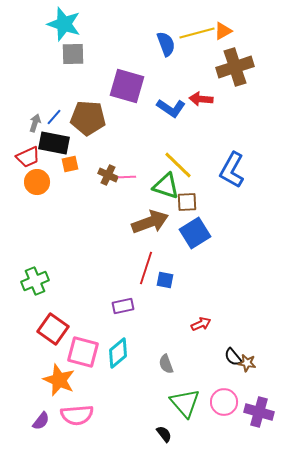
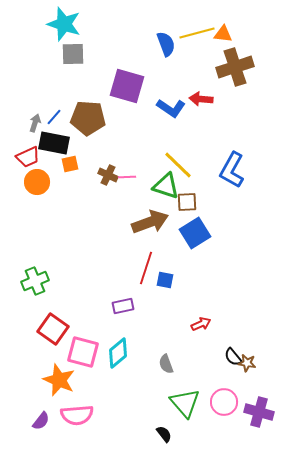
orange triangle at (223, 31): moved 3 px down; rotated 36 degrees clockwise
